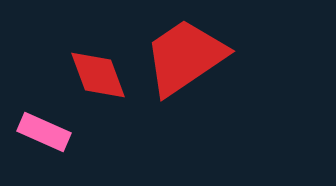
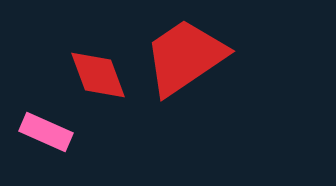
pink rectangle: moved 2 px right
